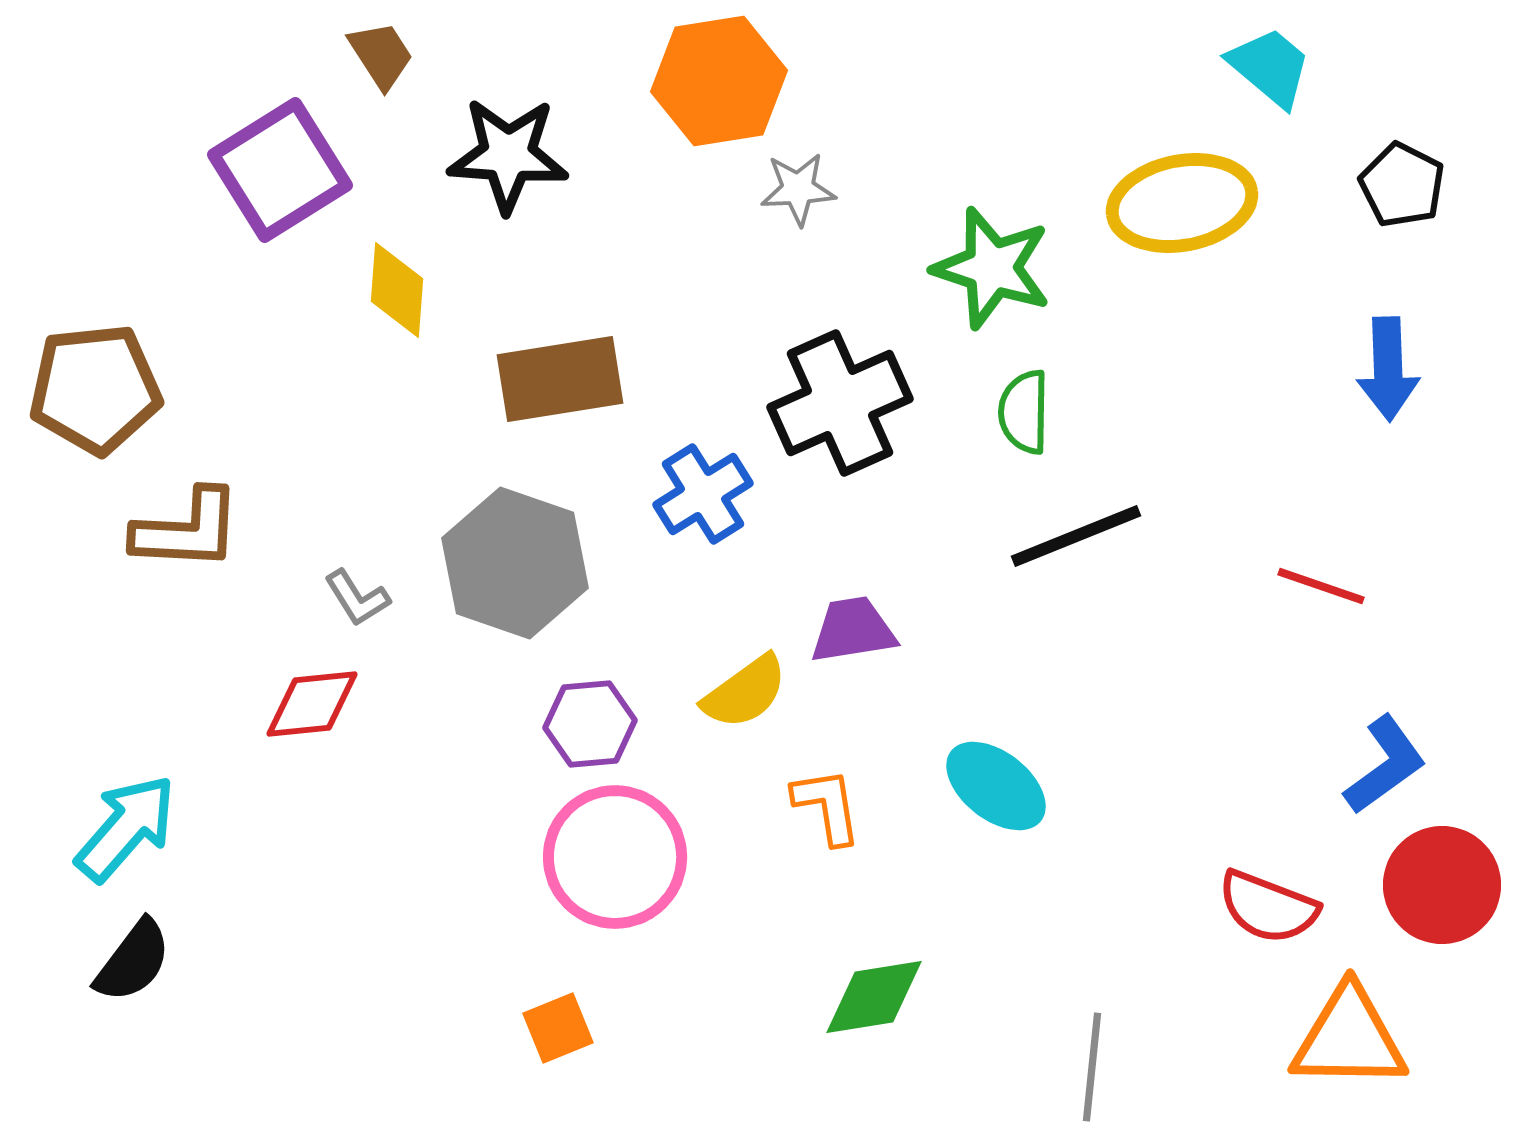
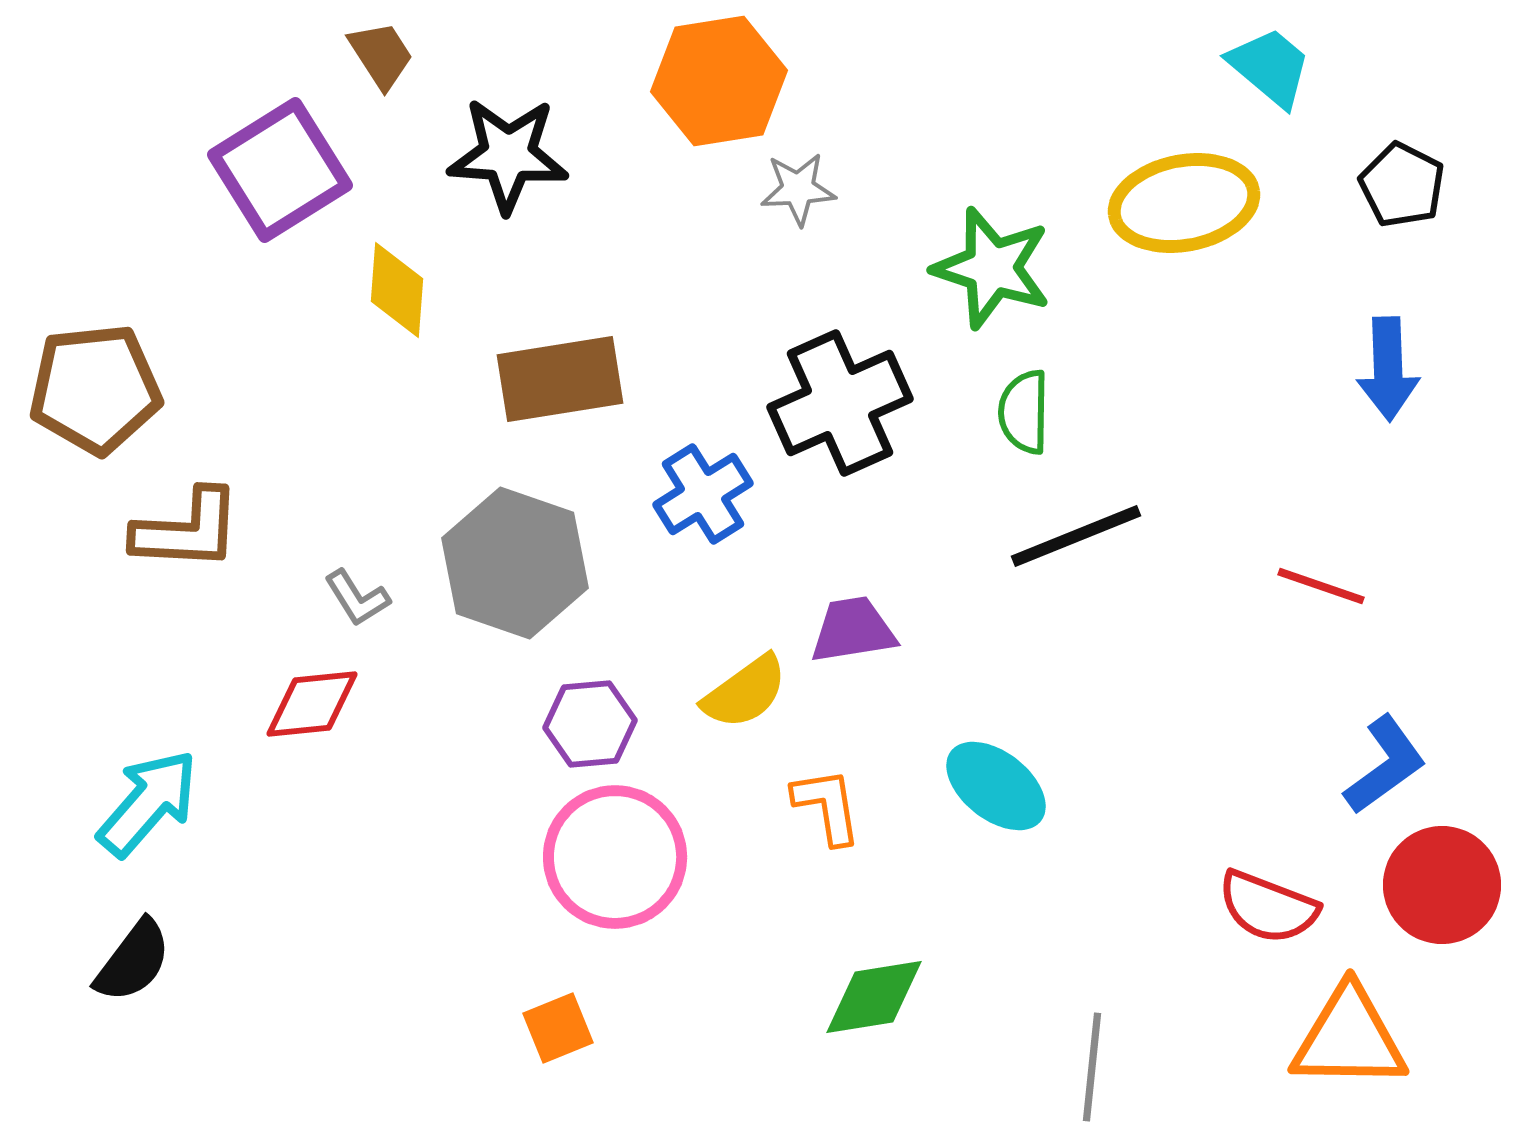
yellow ellipse: moved 2 px right
cyan arrow: moved 22 px right, 25 px up
